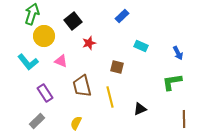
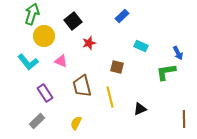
green L-shape: moved 6 px left, 10 px up
